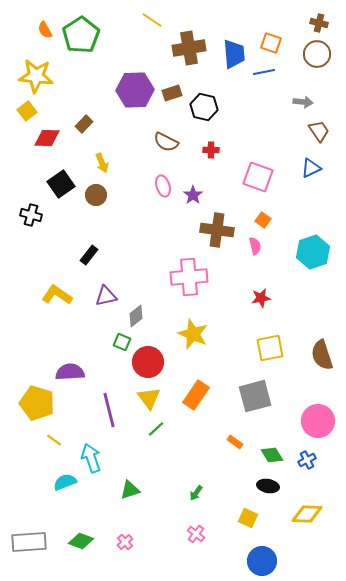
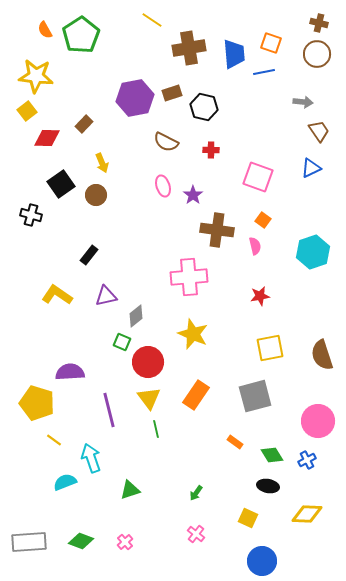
purple hexagon at (135, 90): moved 8 px down; rotated 9 degrees counterclockwise
red star at (261, 298): moved 1 px left, 2 px up
green line at (156, 429): rotated 60 degrees counterclockwise
